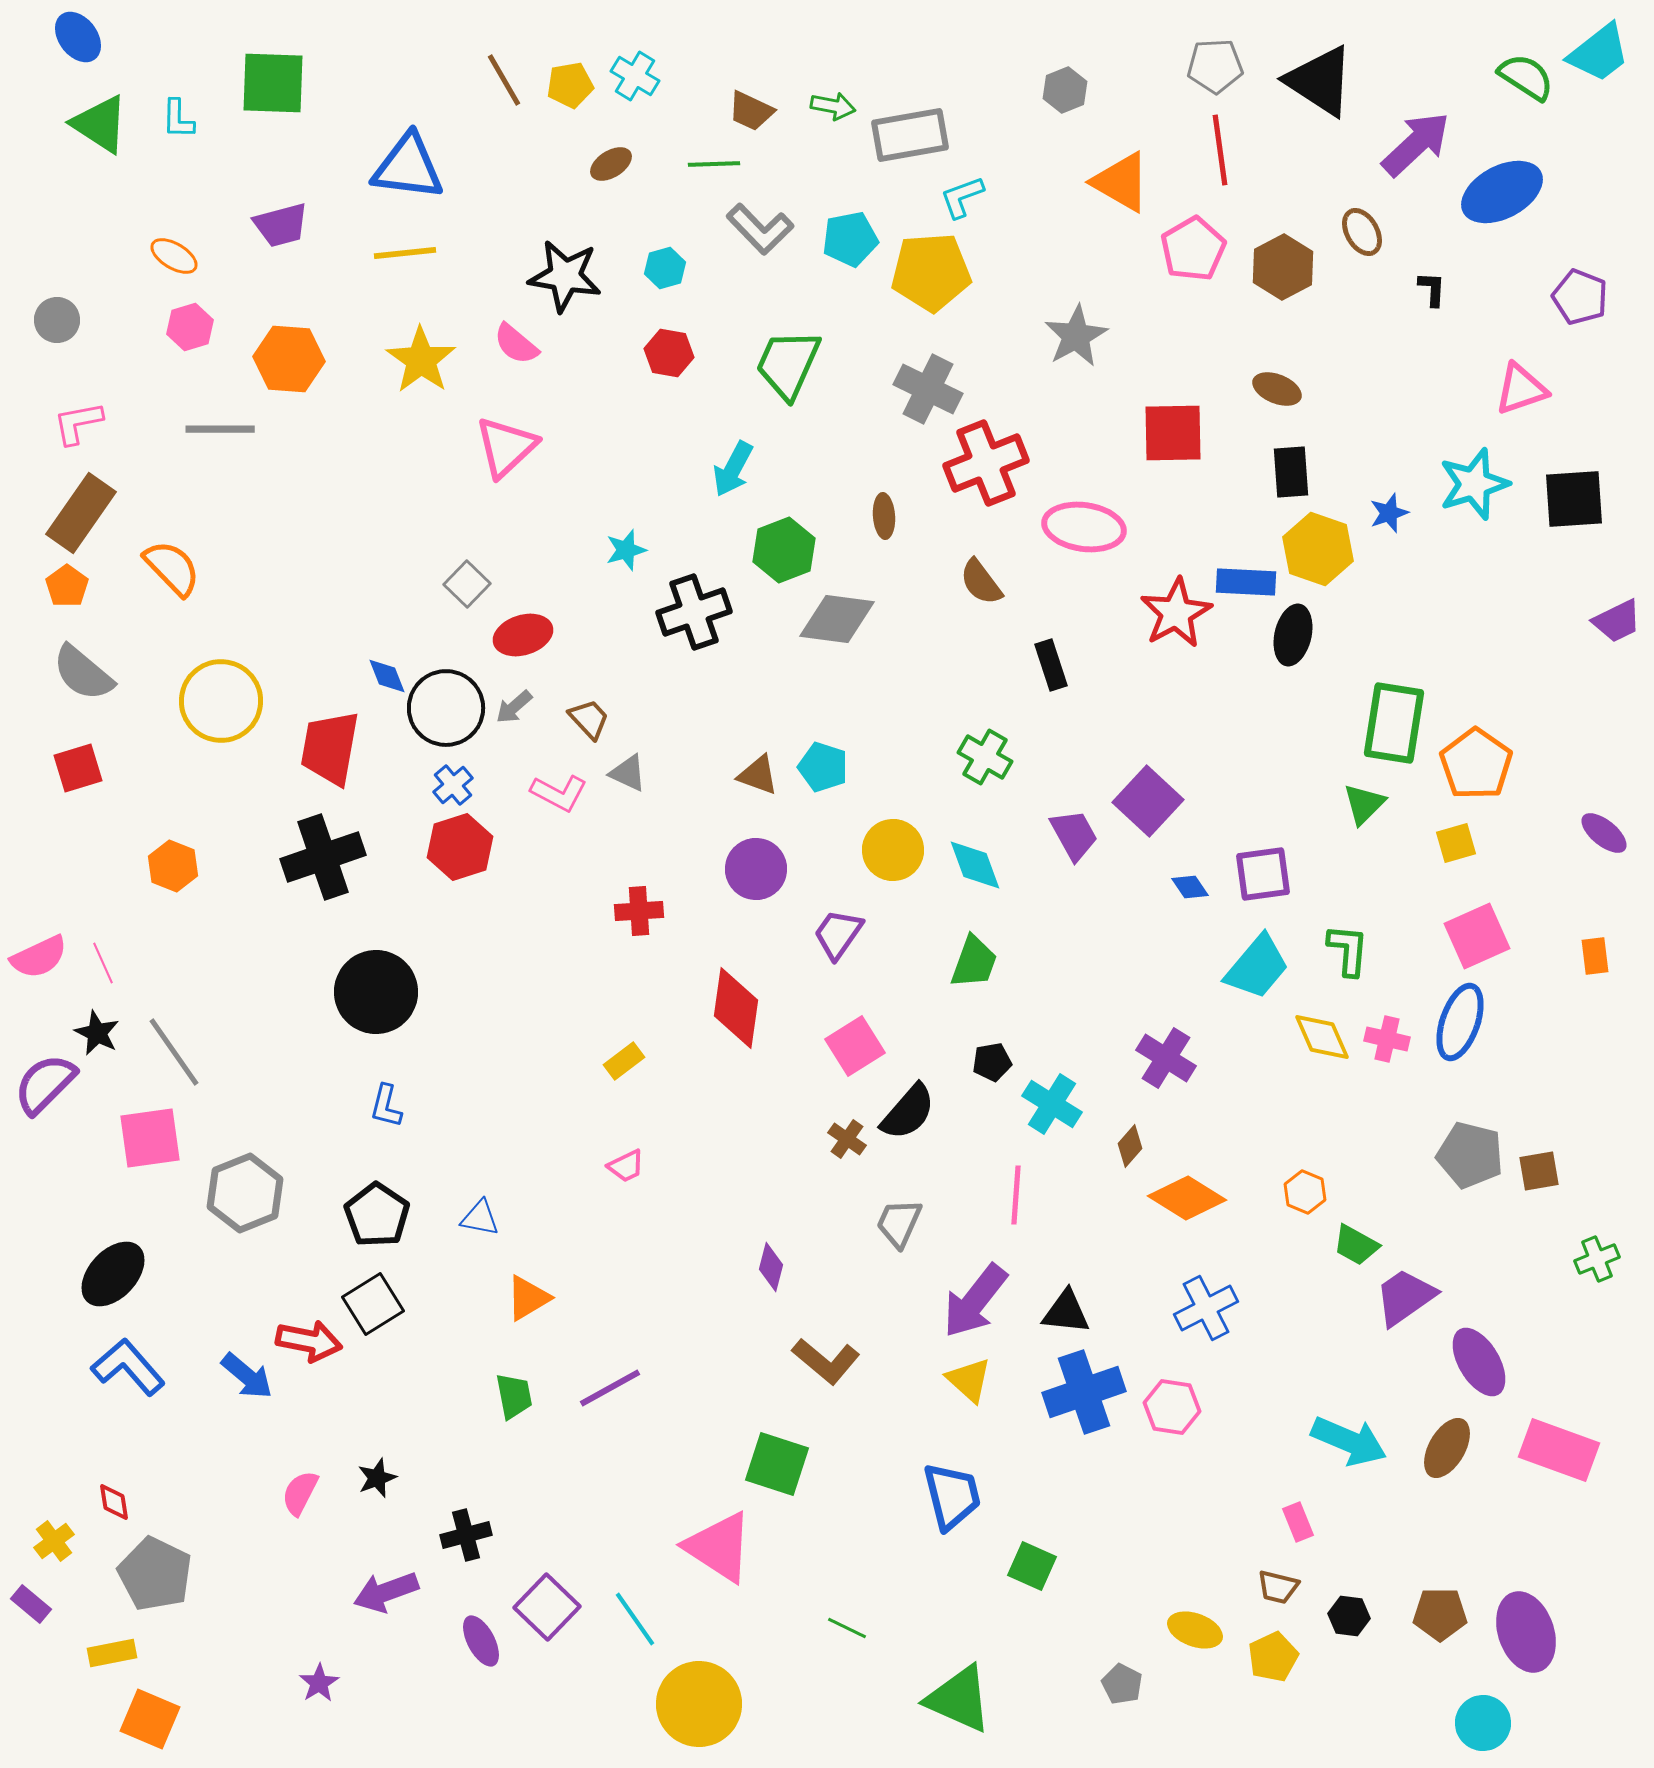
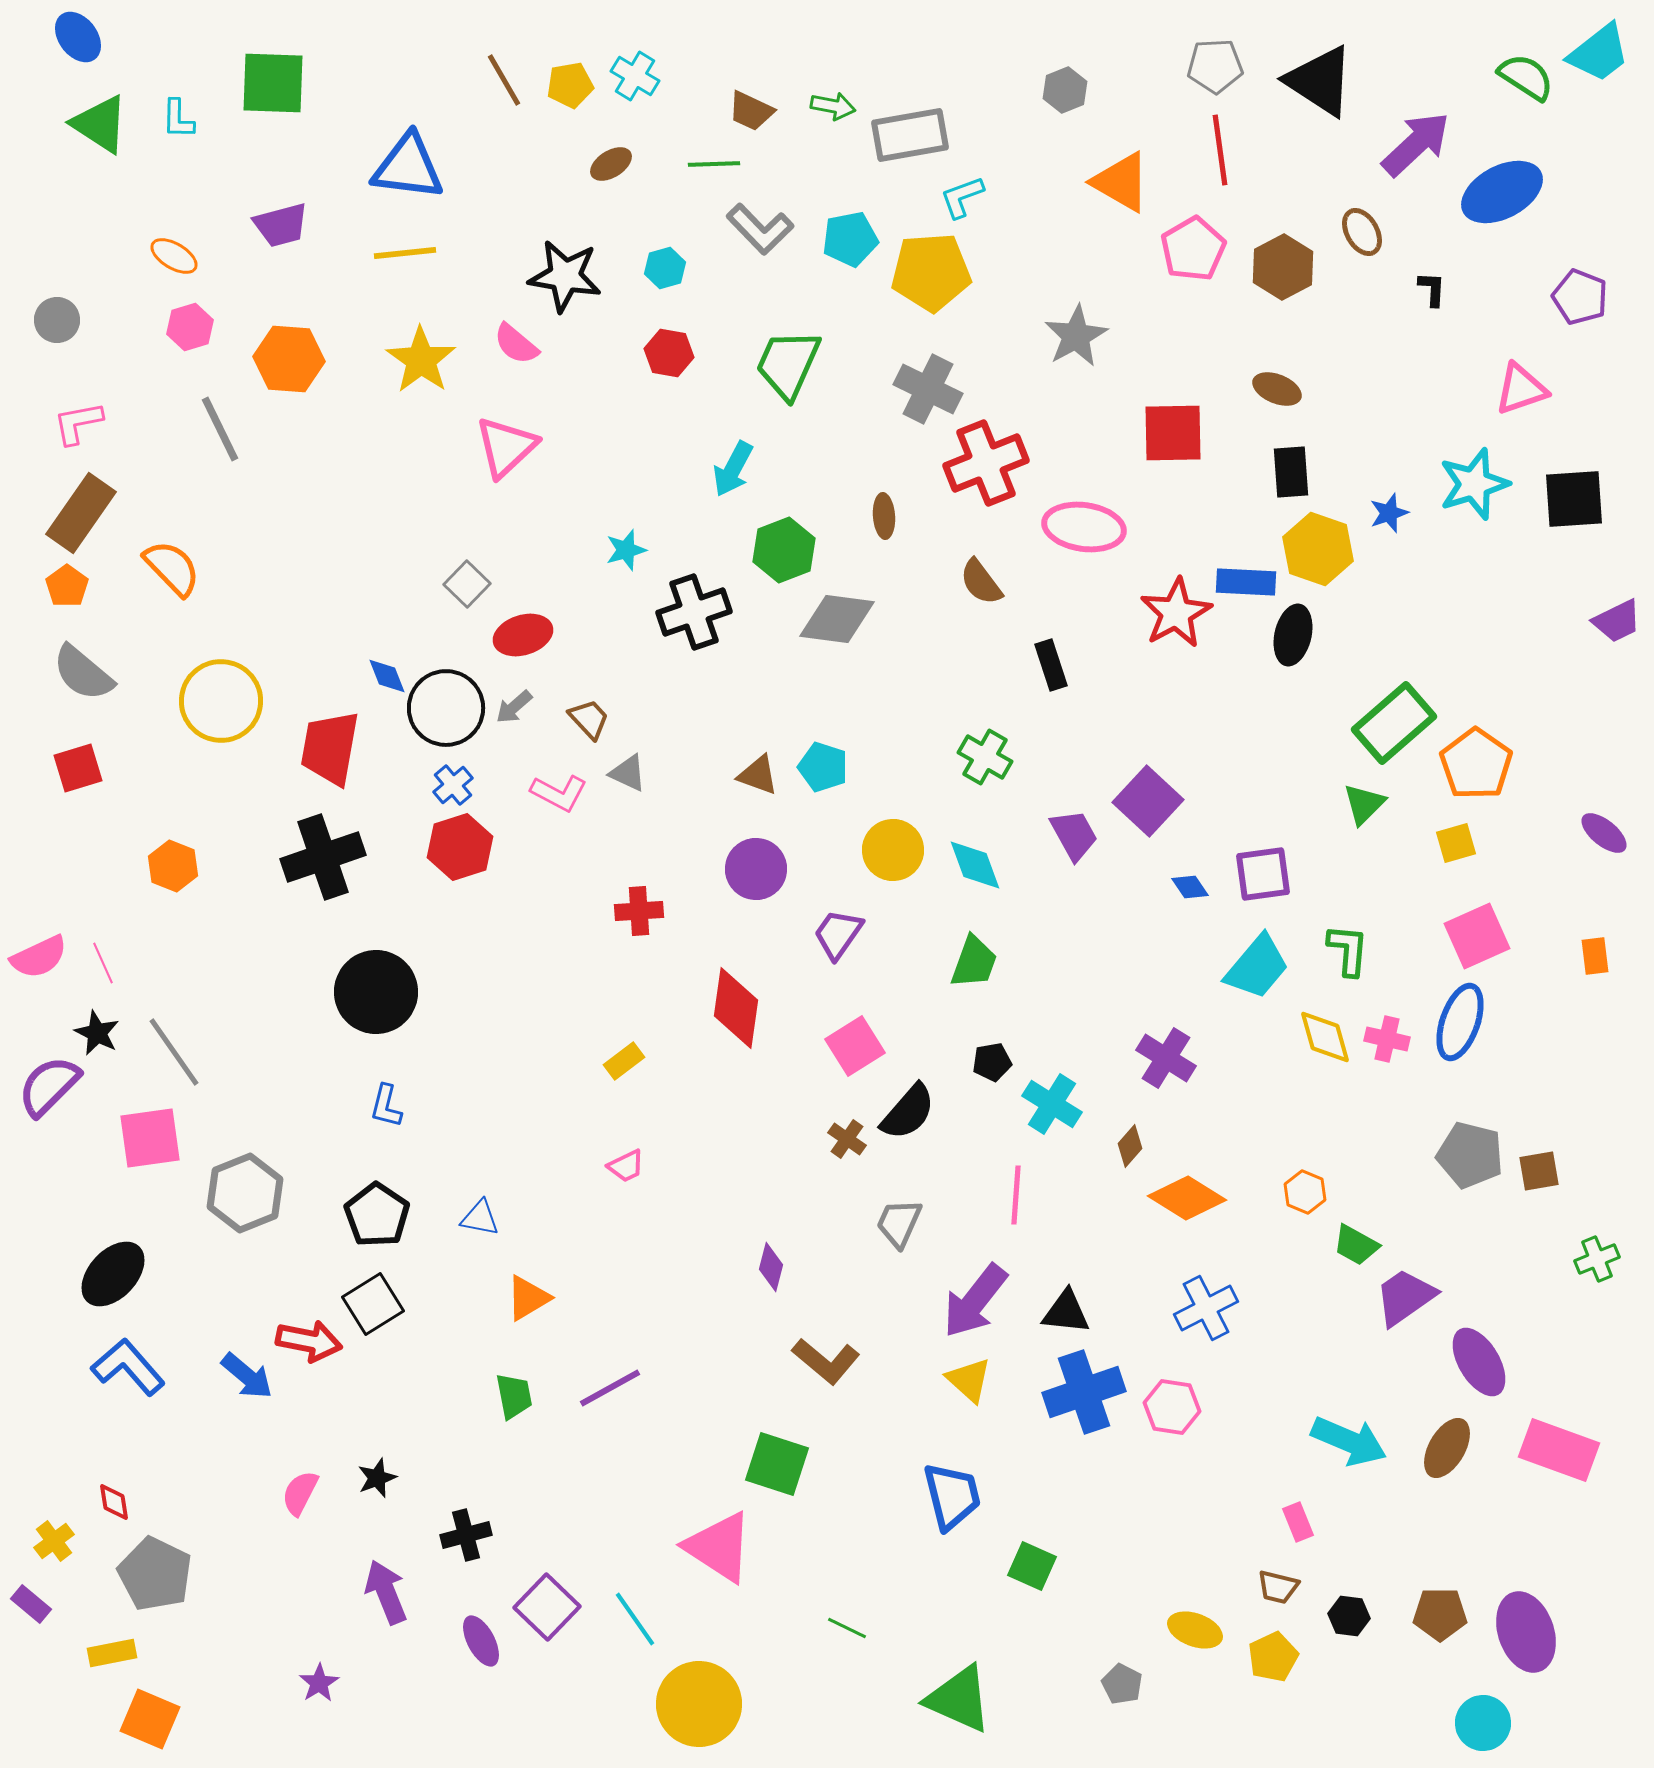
gray line at (220, 429): rotated 64 degrees clockwise
green rectangle at (1394, 723): rotated 40 degrees clockwise
yellow diamond at (1322, 1037): moved 3 px right; rotated 8 degrees clockwise
purple semicircle at (45, 1084): moved 4 px right, 2 px down
purple arrow at (386, 1592): rotated 88 degrees clockwise
